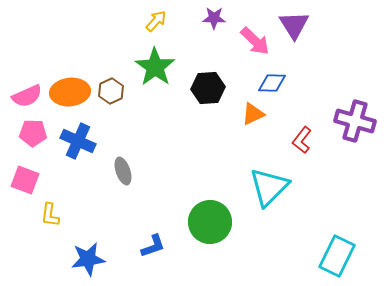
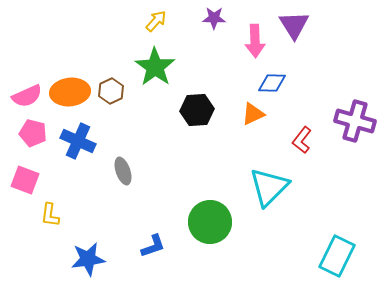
pink arrow: rotated 44 degrees clockwise
black hexagon: moved 11 px left, 22 px down
pink pentagon: rotated 12 degrees clockwise
